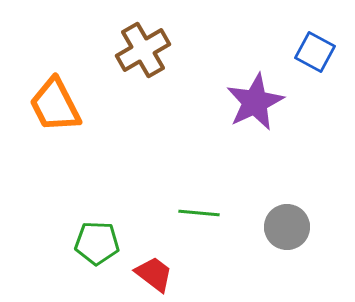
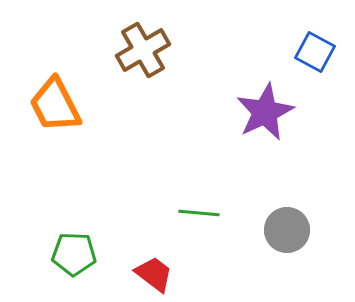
purple star: moved 10 px right, 10 px down
gray circle: moved 3 px down
green pentagon: moved 23 px left, 11 px down
